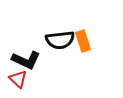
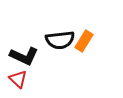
orange rectangle: moved 1 px right; rotated 50 degrees clockwise
black L-shape: moved 2 px left, 4 px up
